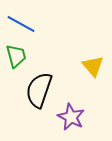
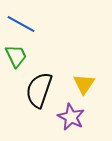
green trapezoid: rotated 10 degrees counterclockwise
yellow triangle: moved 9 px left, 18 px down; rotated 15 degrees clockwise
